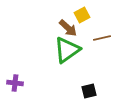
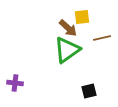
yellow square: moved 2 px down; rotated 21 degrees clockwise
